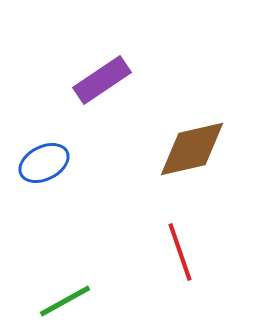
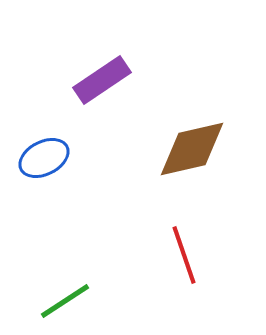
blue ellipse: moved 5 px up
red line: moved 4 px right, 3 px down
green line: rotated 4 degrees counterclockwise
